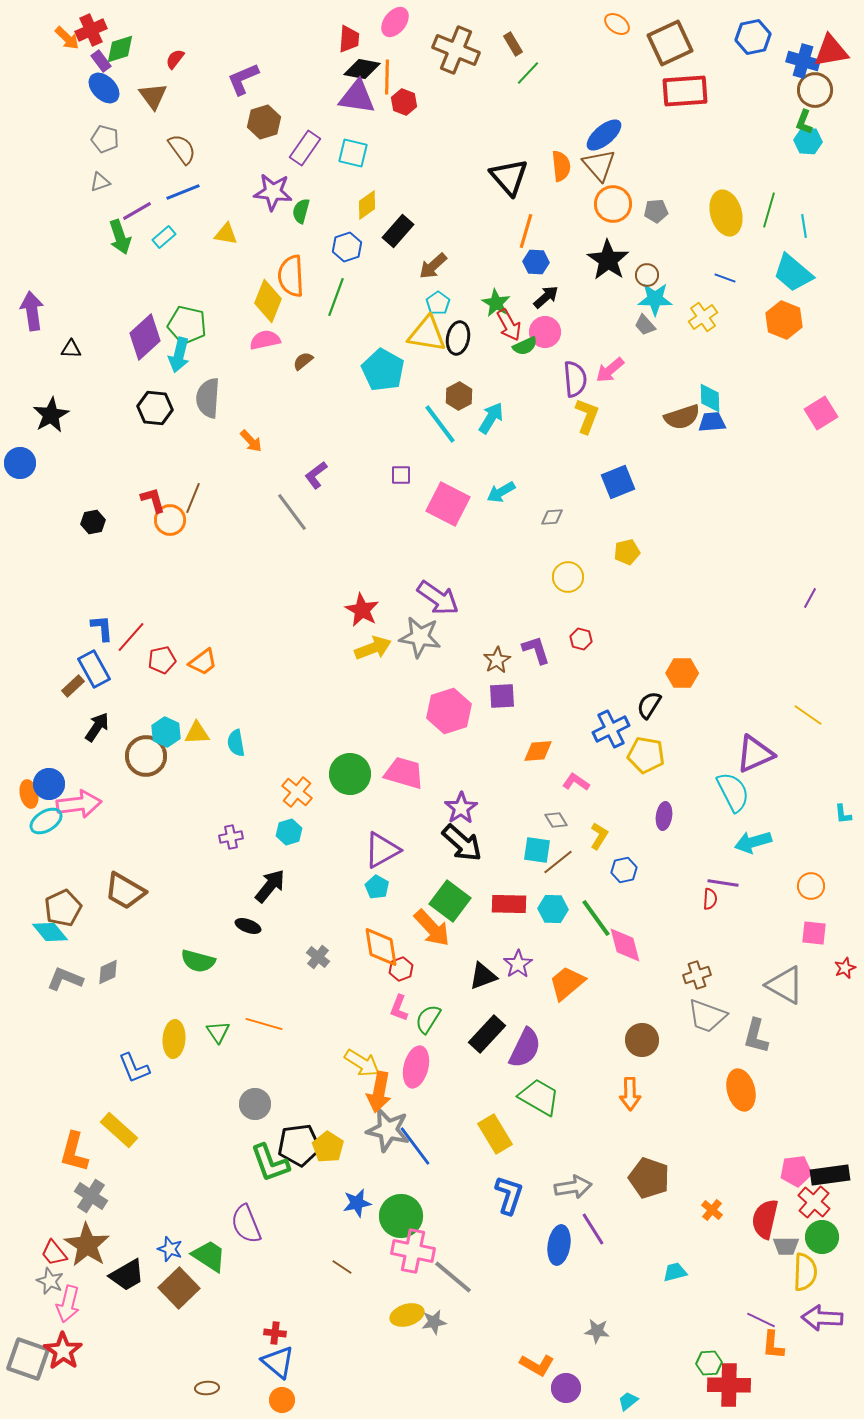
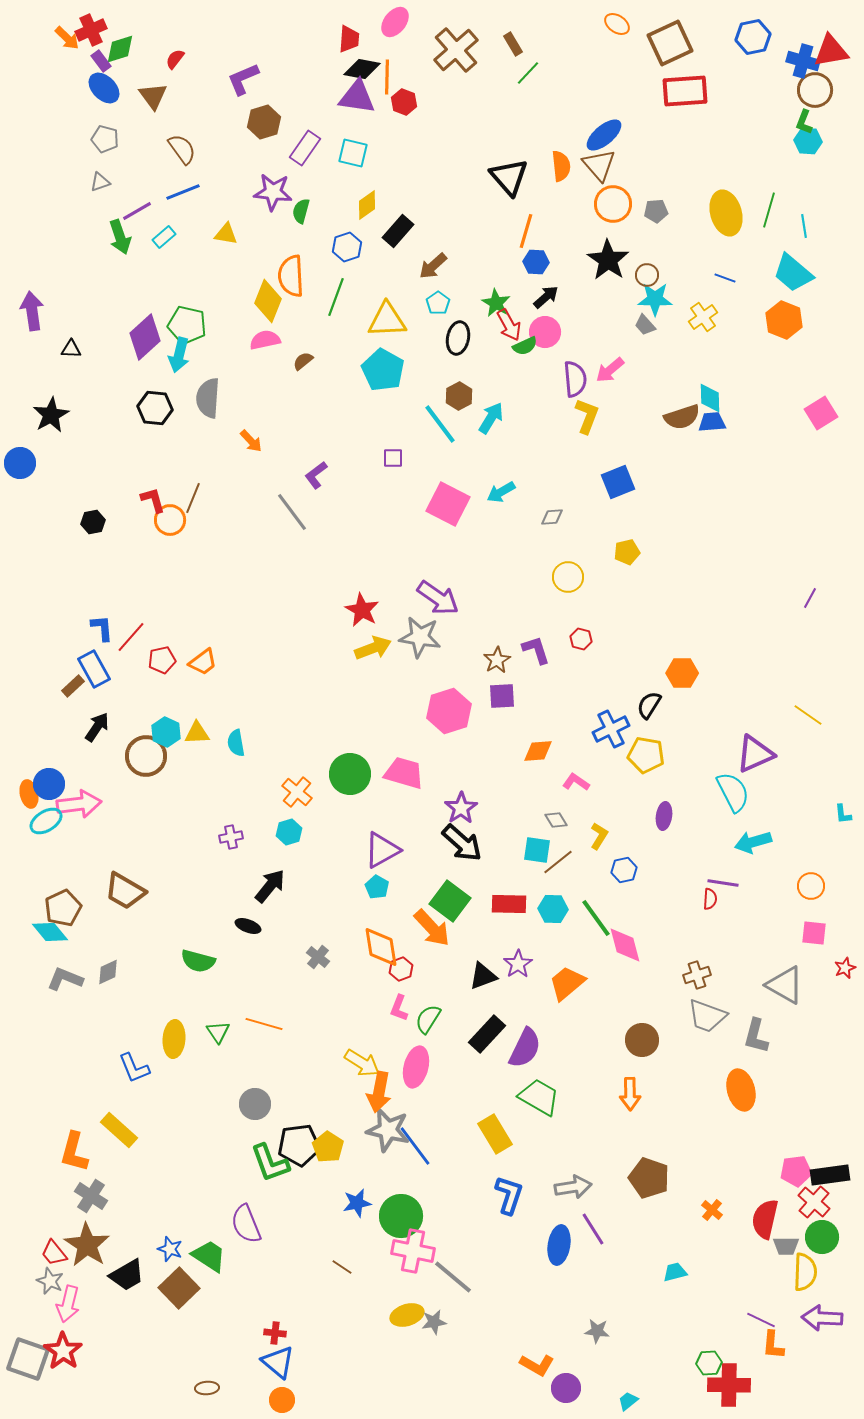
brown cross at (456, 50): rotated 27 degrees clockwise
yellow triangle at (427, 334): moved 40 px left, 14 px up; rotated 12 degrees counterclockwise
purple square at (401, 475): moved 8 px left, 17 px up
